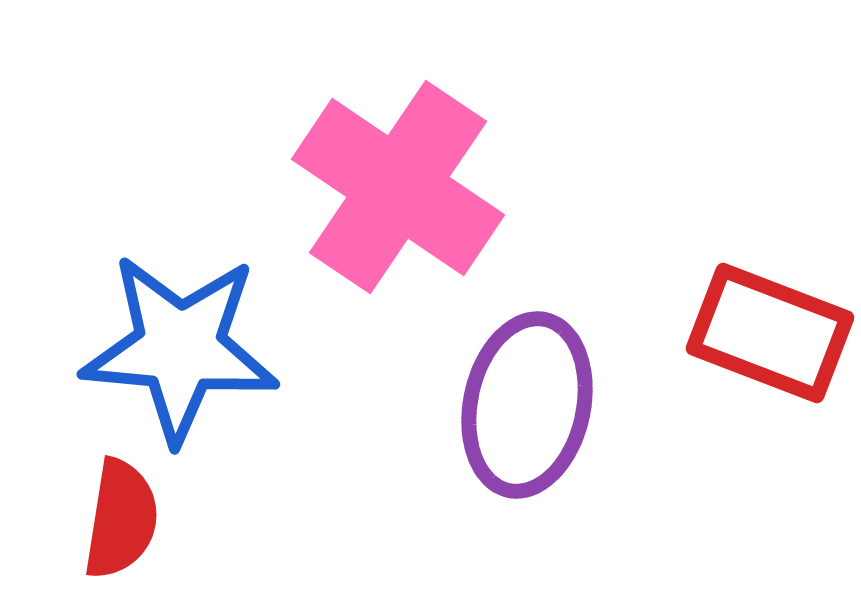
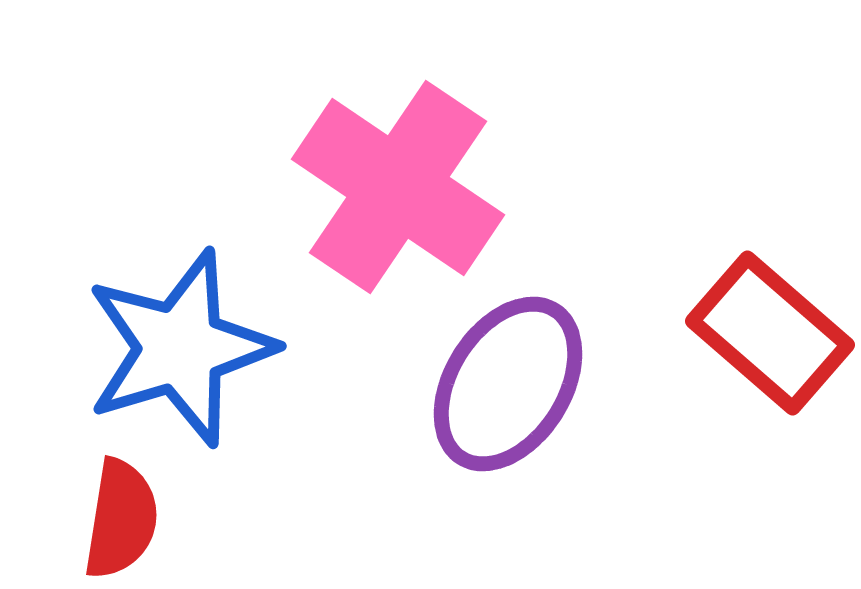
red rectangle: rotated 20 degrees clockwise
blue star: rotated 22 degrees counterclockwise
purple ellipse: moved 19 px left, 21 px up; rotated 20 degrees clockwise
